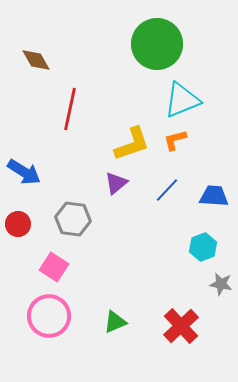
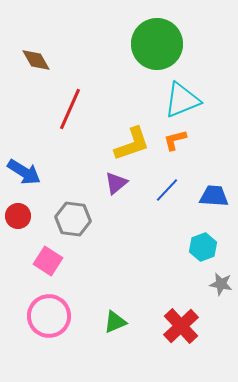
red line: rotated 12 degrees clockwise
red circle: moved 8 px up
pink square: moved 6 px left, 6 px up
